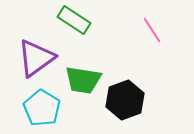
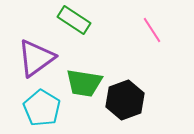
green trapezoid: moved 1 px right, 3 px down
